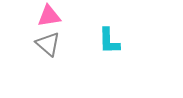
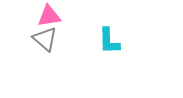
gray triangle: moved 3 px left, 5 px up
